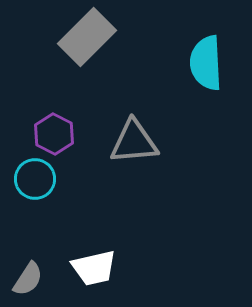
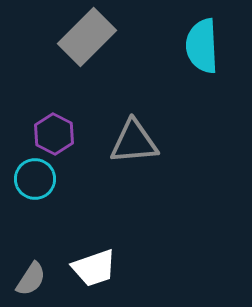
cyan semicircle: moved 4 px left, 17 px up
white trapezoid: rotated 6 degrees counterclockwise
gray semicircle: moved 3 px right
